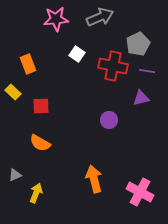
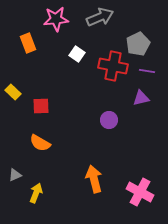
orange rectangle: moved 21 px up
